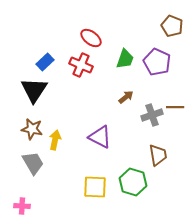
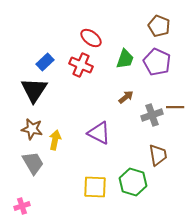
brown pentagon: moved 13 px left
purple triangle: moved 1 px left, 4 px up
pink cross: rotated 21 degrees counterclockwise
